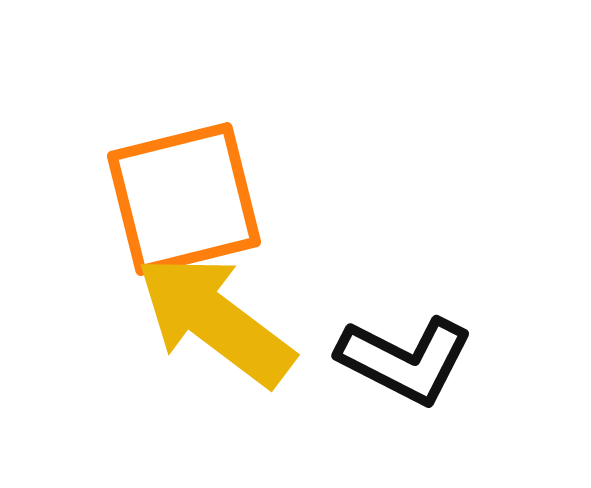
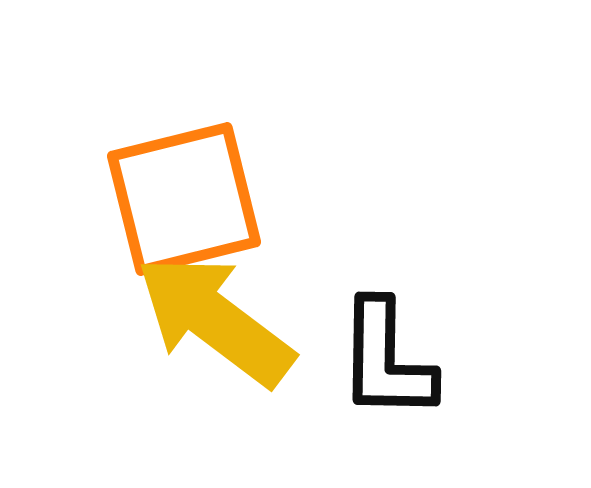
black L-shape: moved 19 px left; rotated 64 degrees clockwise
